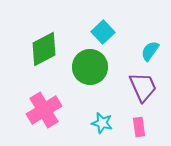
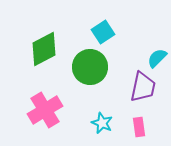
cyan square: rotated 10 degrees clockwise
cyan semicircle: moved 7 px right, 7 px down; rotated 10 degrees clockwise
purple trapezoid: rotated 36 degrees clockwise
pink cross: moved 1 px right
cyan star: rotated 10 degrees clockwise
